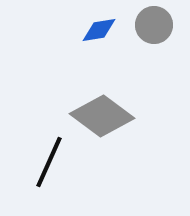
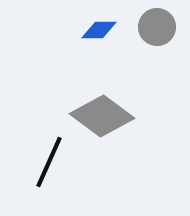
gray circle: moved 3 px right, 2 px down
blue diamond: rotated 9 degrees clockwise
